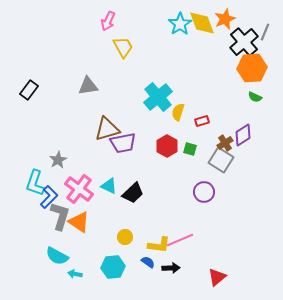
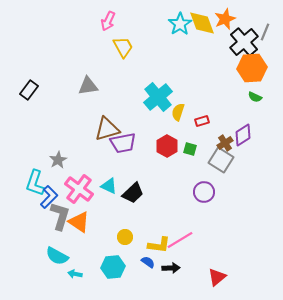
pink line: rotated 8 degrees counterclockwise
